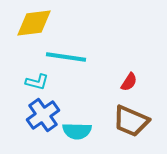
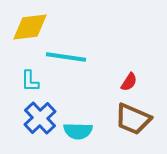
yellow diamond: moved 4 px left, 4 px down
cyan L-shape: moved 7 px left, 1 px up; rotated 75 degrees clockwise
blue cross: moved 3 px left, 3 px down; rotated 8 degrees counterclockwise
brown trapezoid: moved 2 px right, 2 px up
cyan semicircle: moved 1 px right
